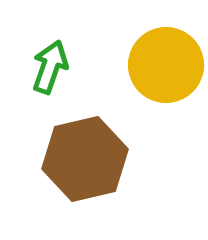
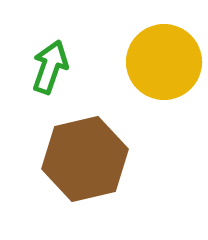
yellow circle: moved 2 px left, 3 px up
